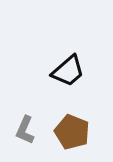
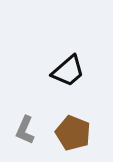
brown pentagon: moved 1 px right, 1 px down
